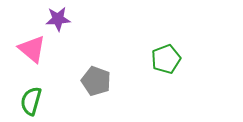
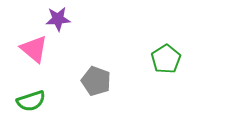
pink triangle: moved 2 px right
green pentagon: rotated 12 degrees counterclockwise
green semicircle: rotated 124 degrees counterclockwise
